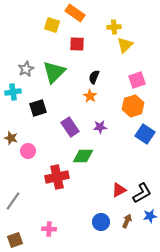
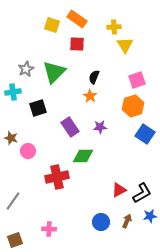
orange rectangle: moved 2 px right, 6 px down
yellow triangle: rotated 18 degrees counterclockwise
